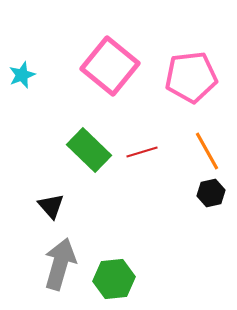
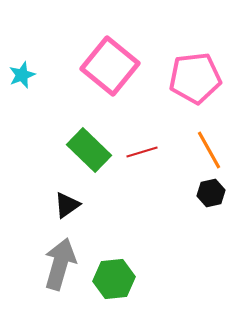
pink pentagon: moved 4 px right, 1 px down
orange line: moved 2 px right, 1 px up
black triangle: moved 16 px right, 1 px up; rotated 36 degrees clockwise
